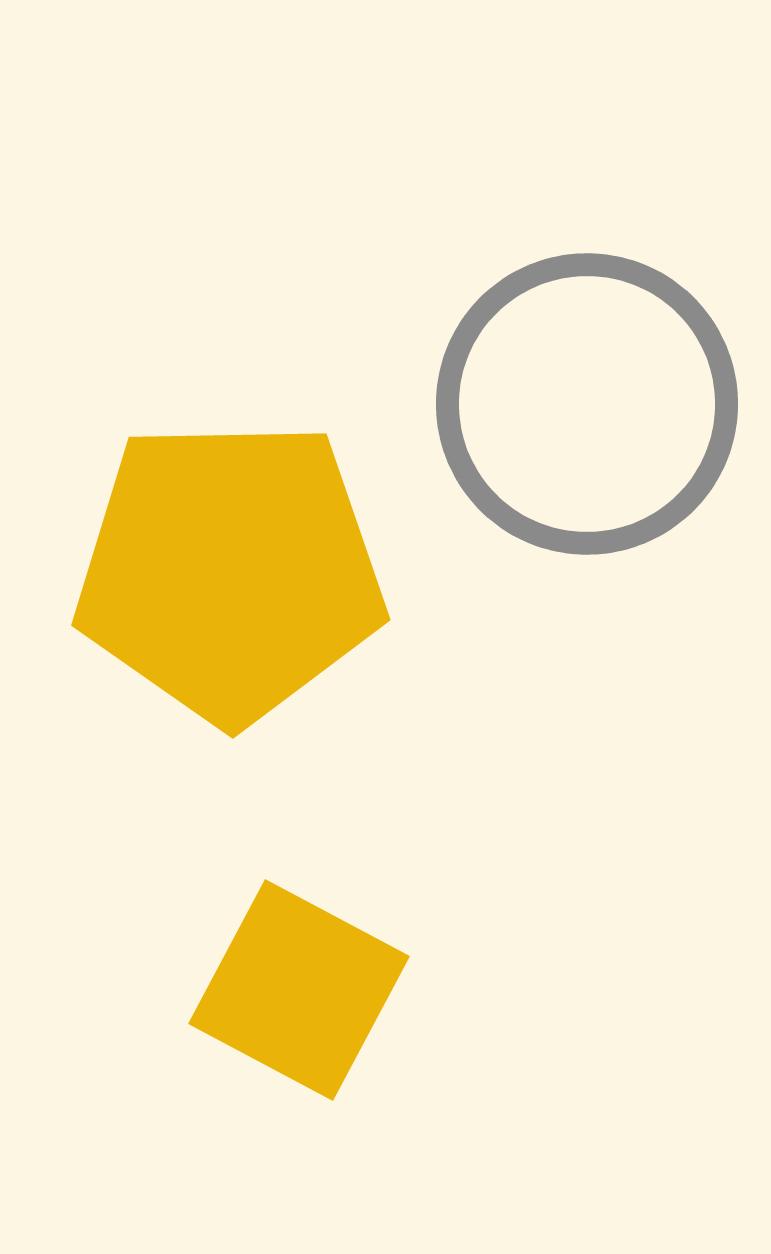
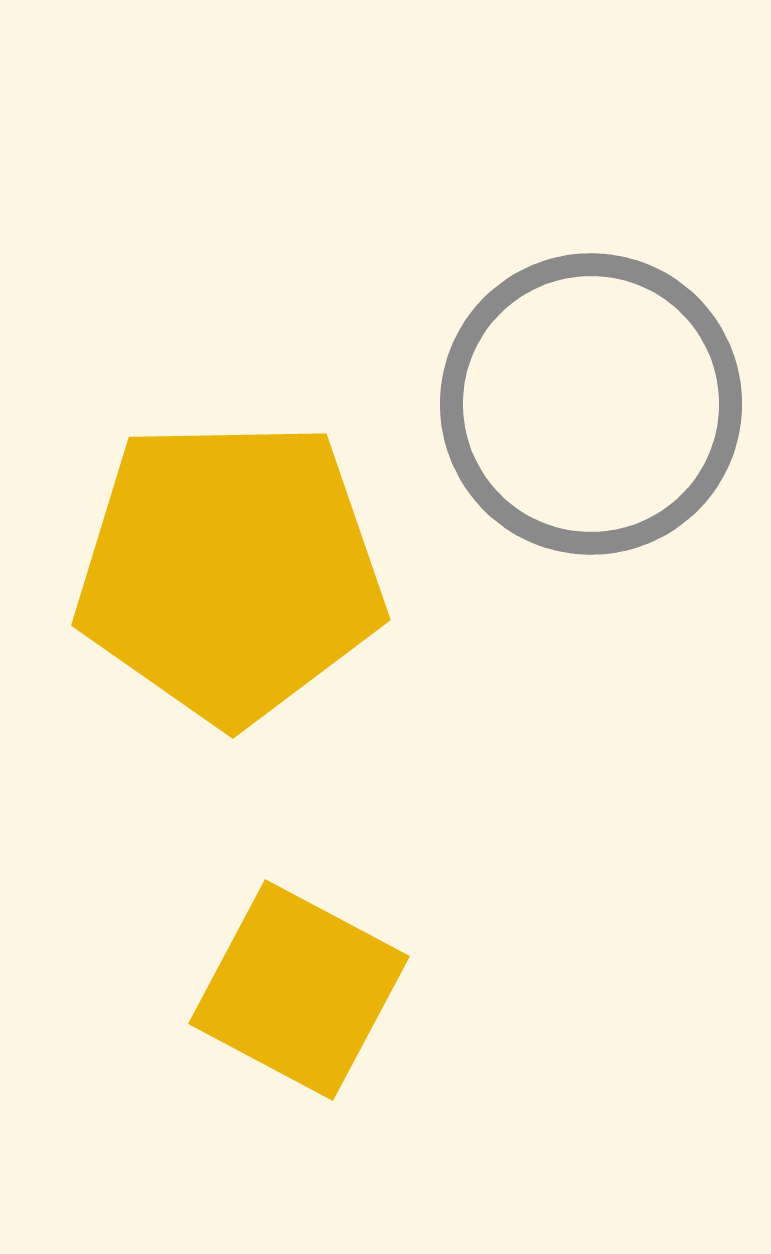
gray circle: moved 4 px right
